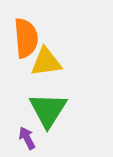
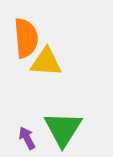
yellow triangle: rotated 12 degrees clockwise
green triangle: moved 15 px right, 19 px down
